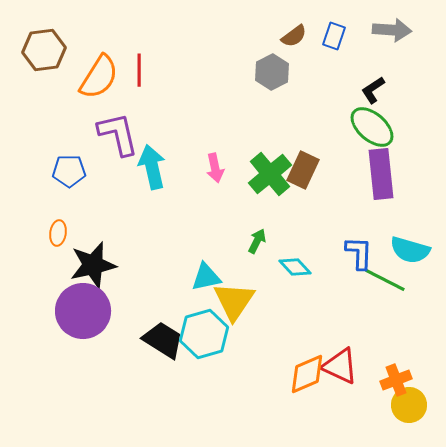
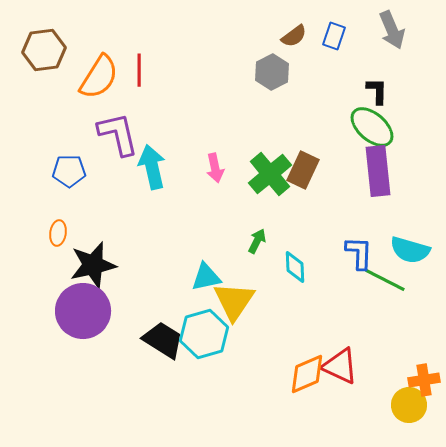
gray arrow: rotated 63 degrees clockwise
black L-shape: moved 4 px right, 1 px down; rotated 124 degrees clockwise
purple rectangle: moved 3 px left, 3 px up
cyan diamond: rotated 40 degrees clockwise
orange cross: moved 28 px right; rotated 12 degrees clockwise
